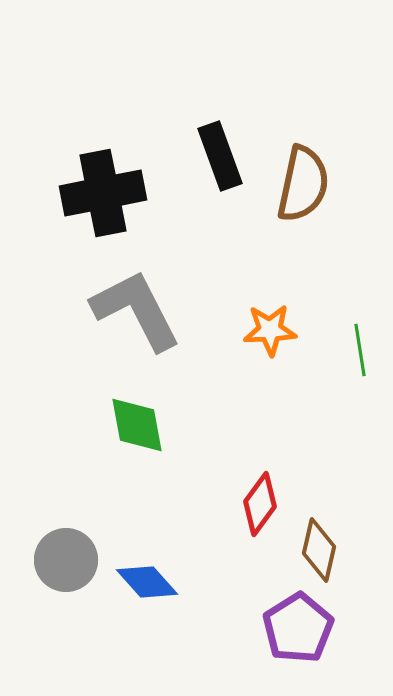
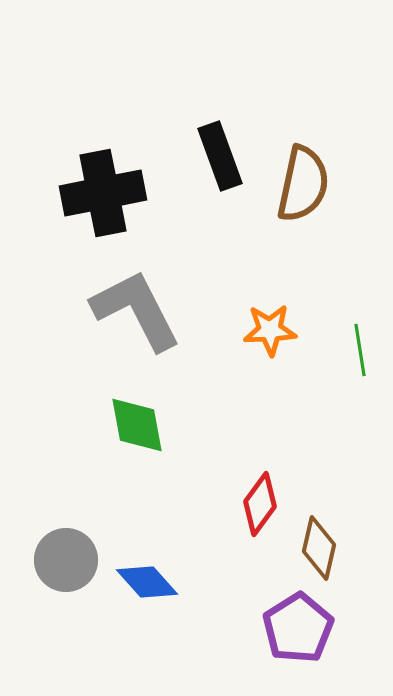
brown diamond: moved 2 px up
